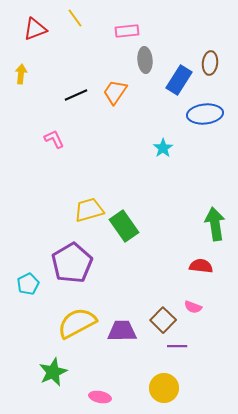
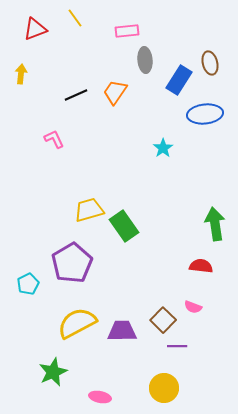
brown ellipse: rotated 20 degrees counterclockwise
